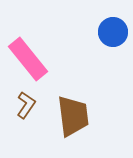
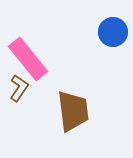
brown L-shape: moved 7 px left, 17 px up
brown trapezoid: moved 5 px up
